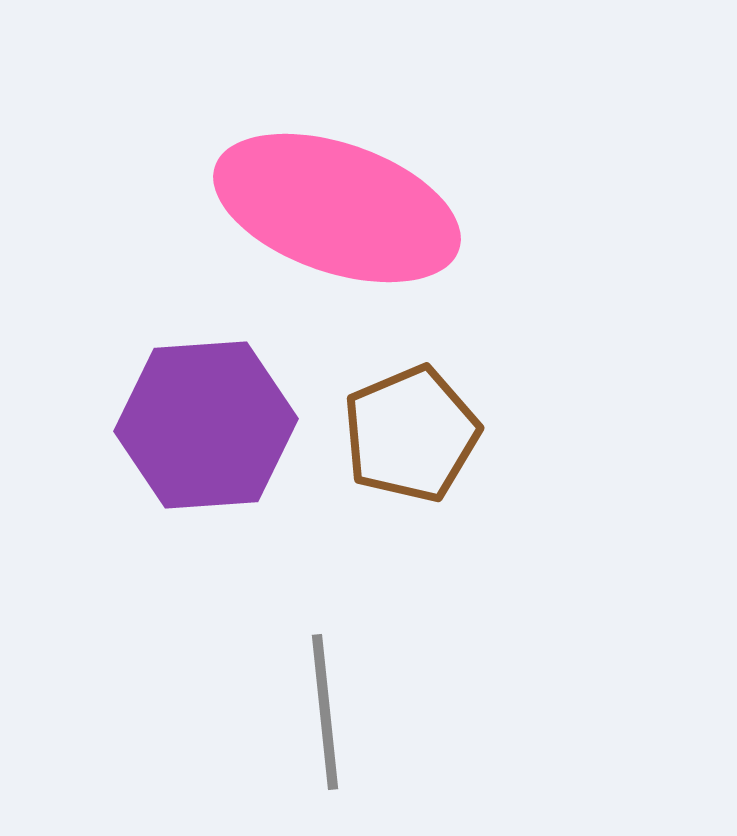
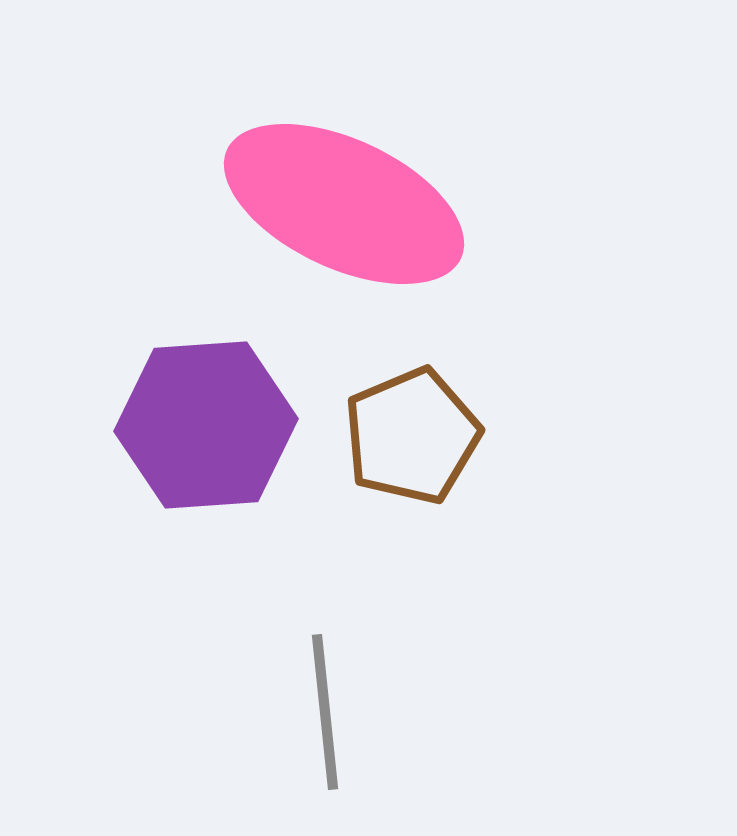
pink ellipse: moved 7 px right, 4 px up; rotated 6 degrees clockwise
brown pentagon: moved 1 px right, 2 px down
